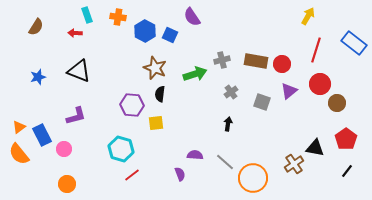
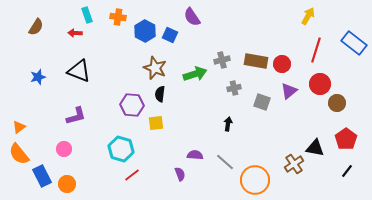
gray cross at (231, 92): moved 3 px right, 4 px up; rotated 24 degrees clockwise
blue rectangle at (42, 135): moved 41 px down
orange circle at (253, 178): moved 2 px right, 2 px down
